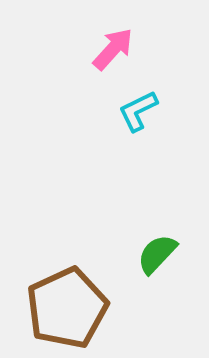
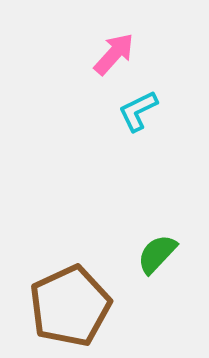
pink arrow: moved 1 px right, 5 px down
brown pentagon: moved 3 px right, 2 px up
